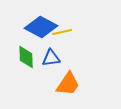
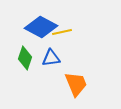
green diamond: moved 1 px left, 1 px down; rotated 20 degrees clockwise
orange trapezoid: moved 8 px right; rotated 56 degrees counterclockwise
